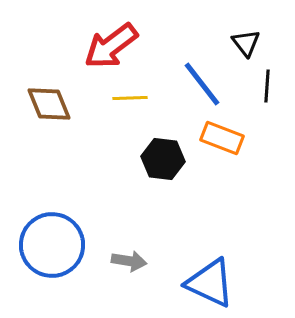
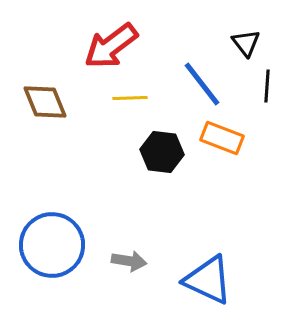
brown diamond: moved 4 px left, 2 px up
black hexagon: moved 1 px left, 7 px up
blue triangle: moved 2 px left, 3 px up
